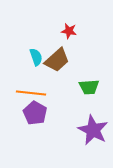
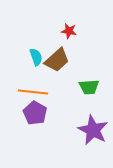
orange line: moved 2 px right, 1 px up
